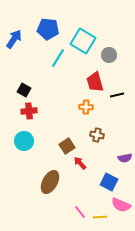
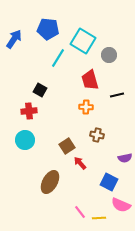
red trapezoid: moved 5 px left, 2 px up
black square: moved 16 px right
cyan circle: moved 1 px right, 1 px up
yellow line: moved 1 px left, 1 px down
